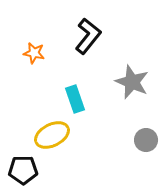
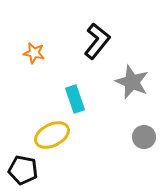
black L-shape: moved 9 px right, 5 px down
gray circle: moved 2 px left, 3 px up
black pentagon: rotated 12 degrees clockwise
